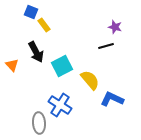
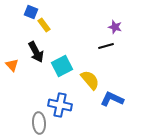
blue cross: rotated 20 degrees counterclockwise
